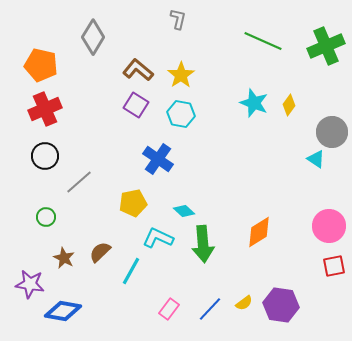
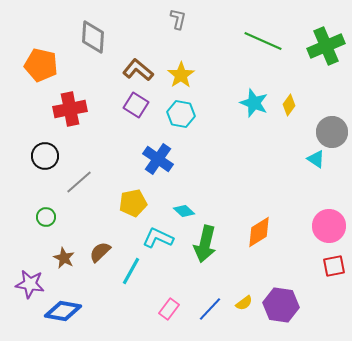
gray diamond: rotated 28 degrees counterclockwise
red cross: moved 25 px right; rotated 12 degrees clockwise
green arrow: moved 2 px right; rotated 18 degrees clockwise
